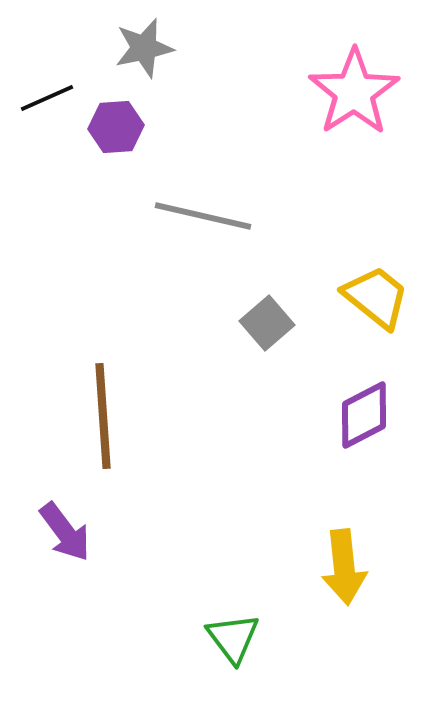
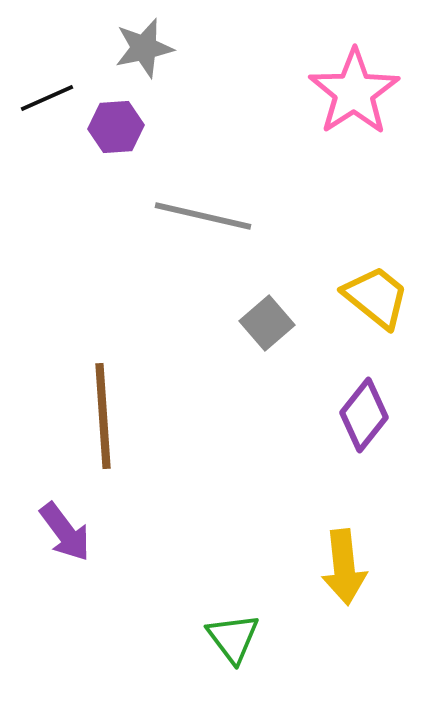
purple diamond: rotated 24 degrees counterclockwise
